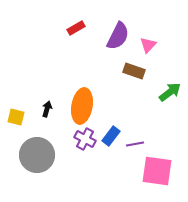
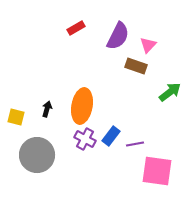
brown rectangle: moved 2 px right, 5 px up
